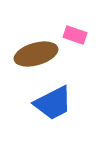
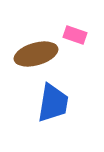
blue trapezoid: rotated 54 degrees counterclockwise
